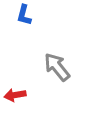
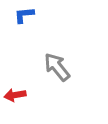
blue L-shape: rotated 70 degrees clockwise
